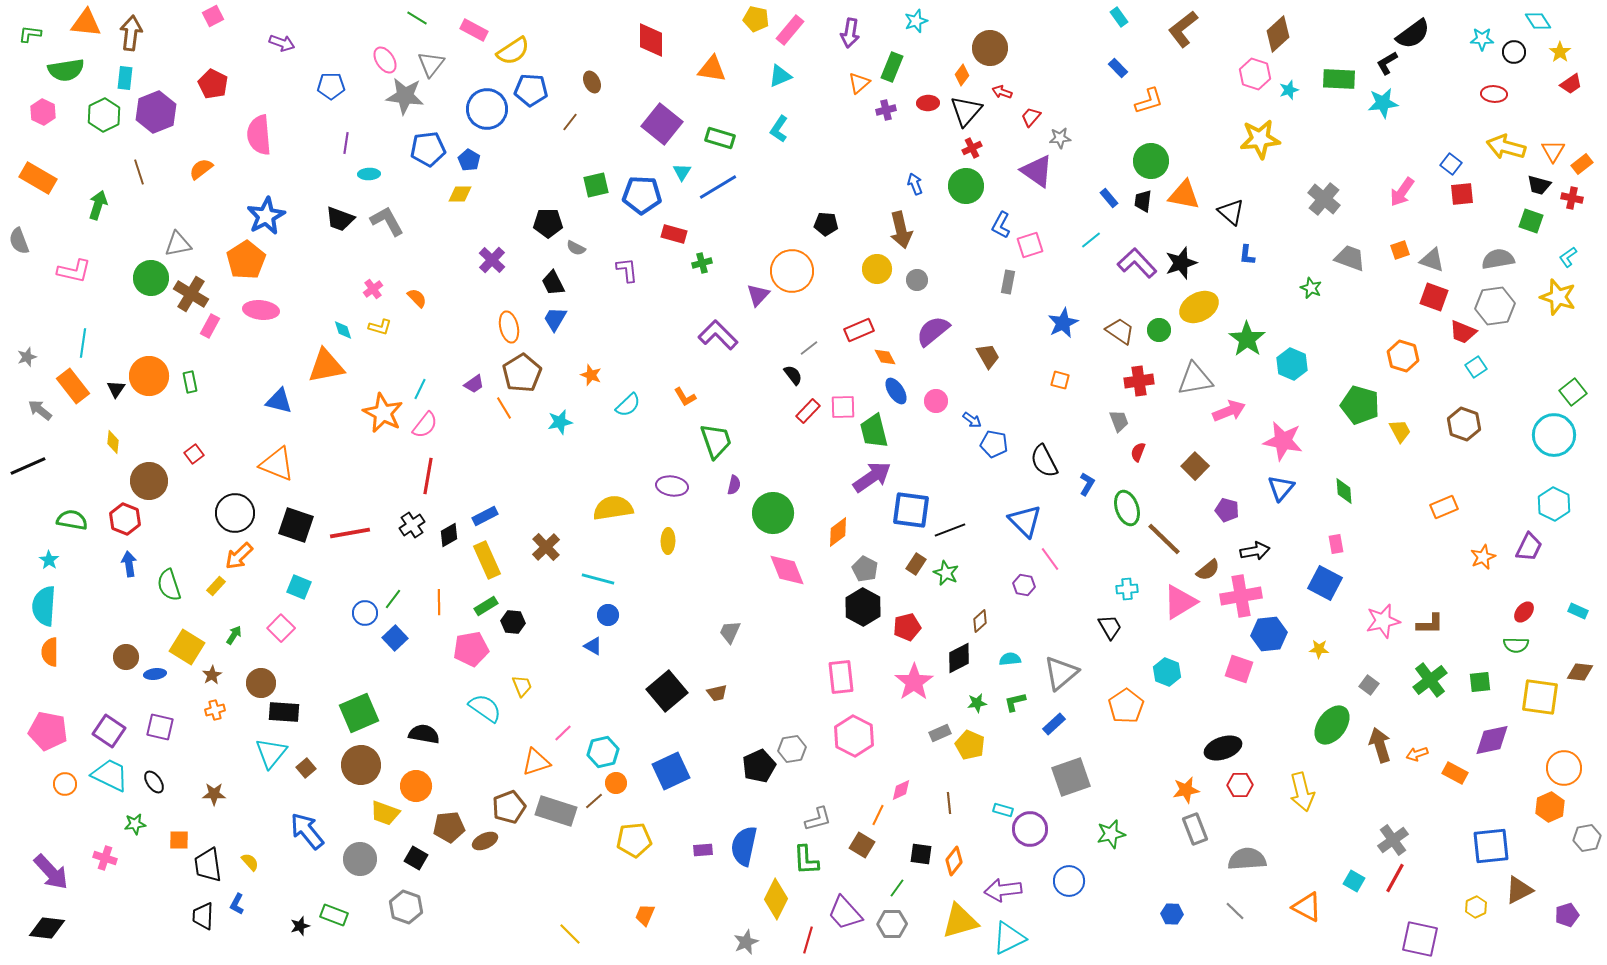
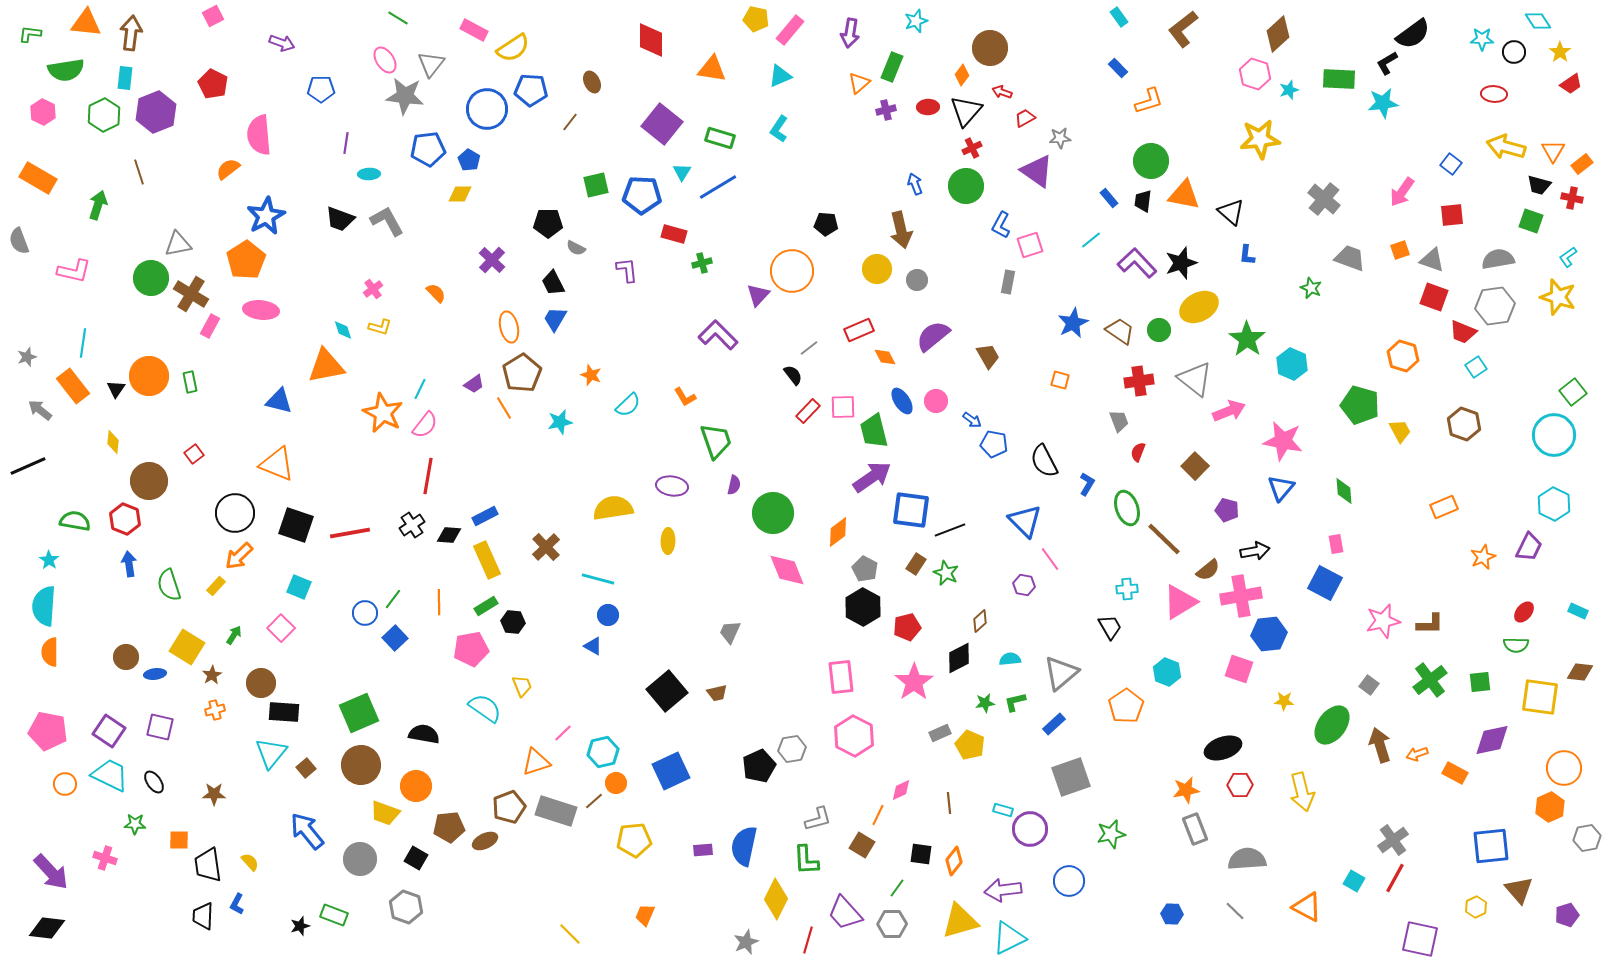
green line at (417, 18): moved 19 px left
yellow semicircle at (513, 51): moved 3 px up
blue pentagon at (331, 86): moved 10 px left, 3 px down
red ellipse at (928, 103): moved 4 px down
red trapezoid at (1031, 117): moved 6 px left, 1 px down; rotated 20 degrees clockwise
orange semicircle at (201, 169): moved 27 px right
red square at (1462, 194): moved 10 px left, 21 px down
orange semicircle at (417, 298): moved 19 px right, 5 px up
blue star at (1063, 323): moved 10 px right
purple semicircle at (933, 331): moved 5 px down
gray triangle at (1195, 379): rotated 48 degrees clockwise
blue ellipse at (896, 391): moved 6 px right, 10 px down
green semicircle at (72, 520): moved 3 px right, 1 px down
black diamond at (449, 535): rotated 35 degrees clockwise
yellow star at (1319, 649): moved 35 px left, 52 px down
green star at (977, 703): moved 8 px right
green star at (135, 824): rotated 10 degrees clockwise
brown triangle at (1519, 890): rotated 44 degrees counterclockwise
